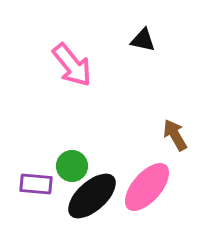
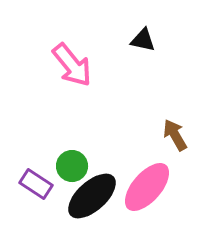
purple rectangle: rotated 28 degrees clockwise
